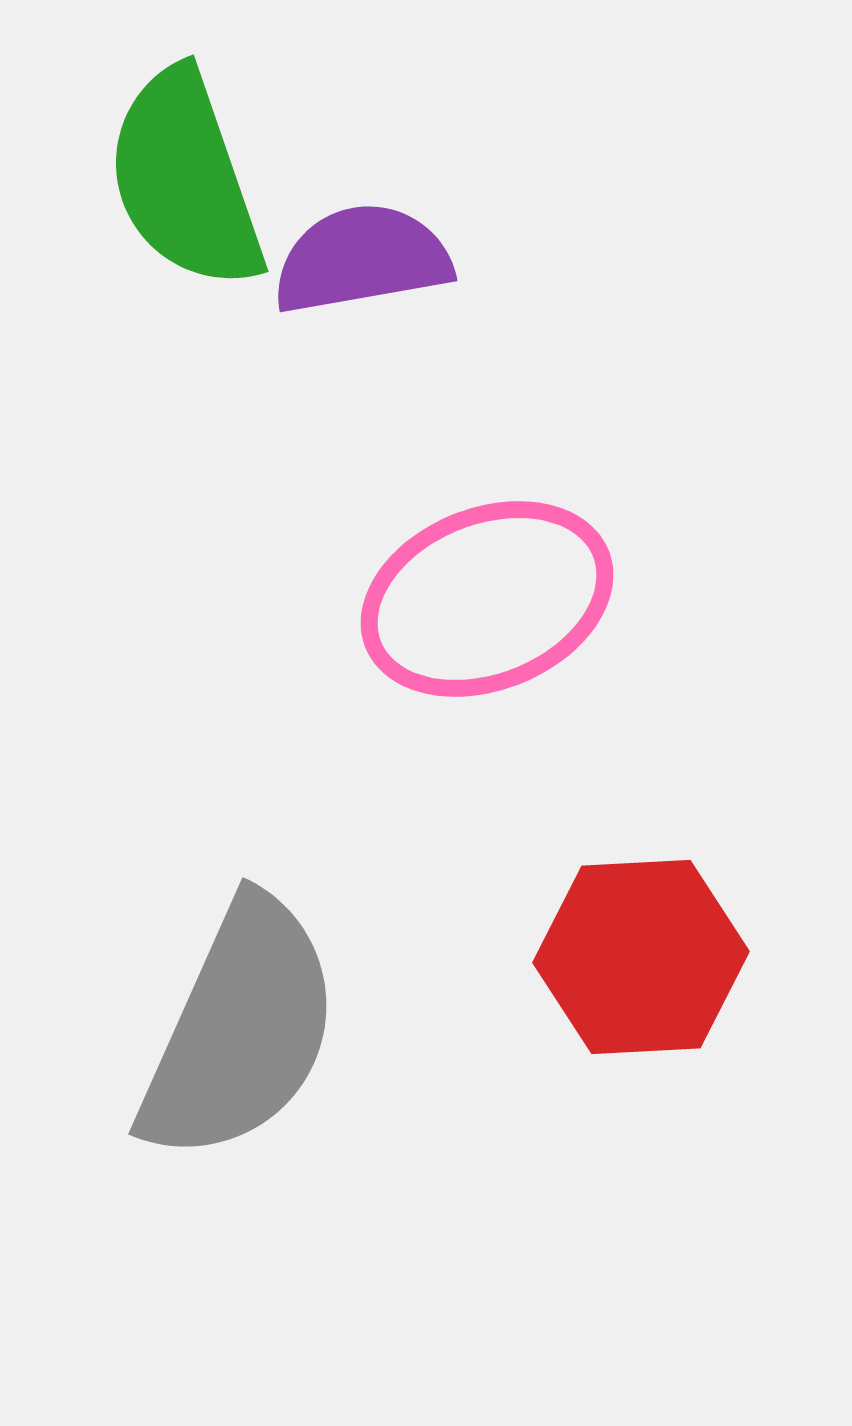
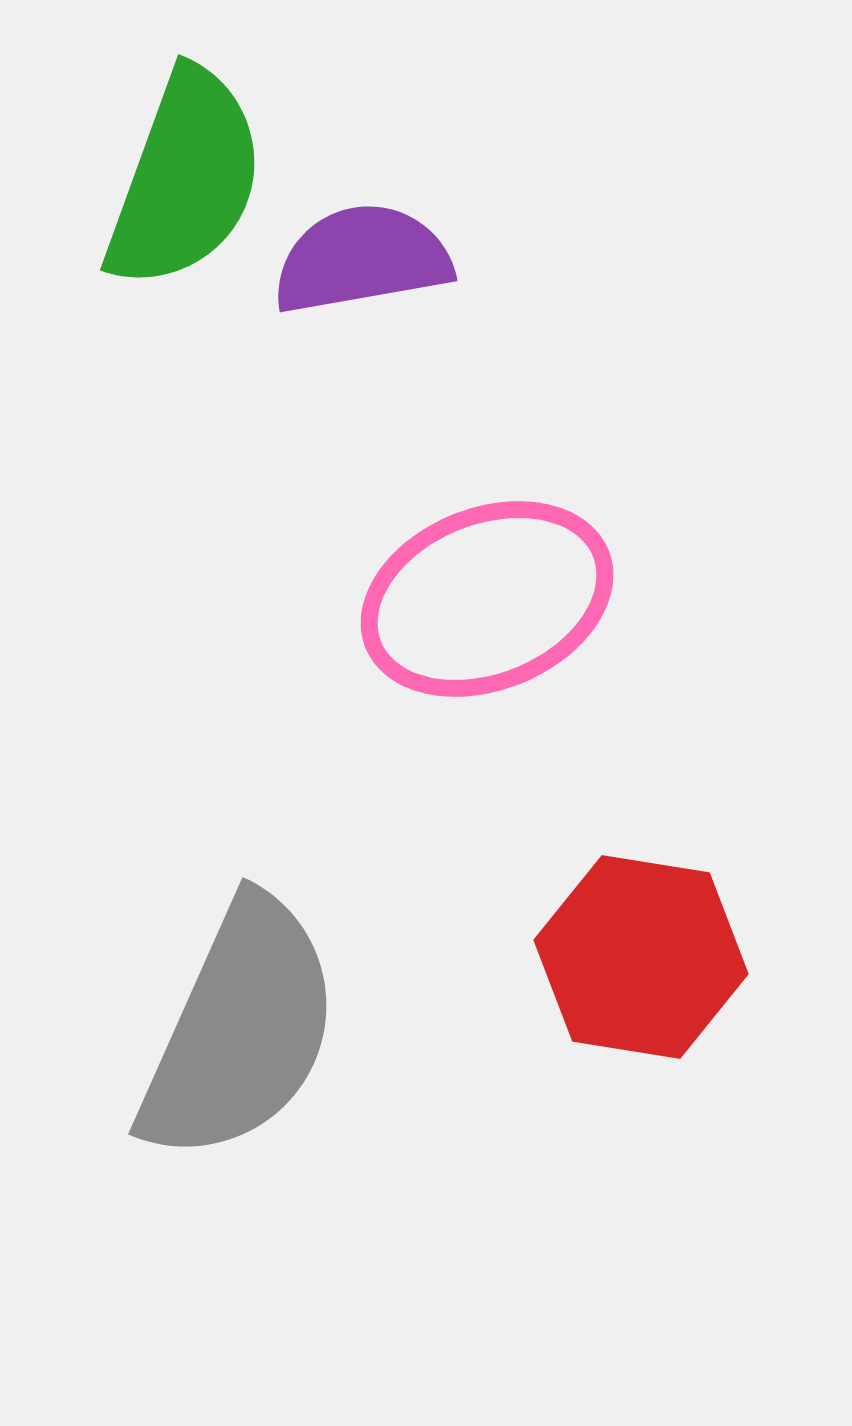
green semicircle: rotated 141 degrees counterclockwise
red hexagon: rotated 12 degrees clockwise
